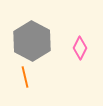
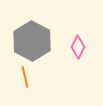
pink diamond: moved 2 px left, 1 px up
